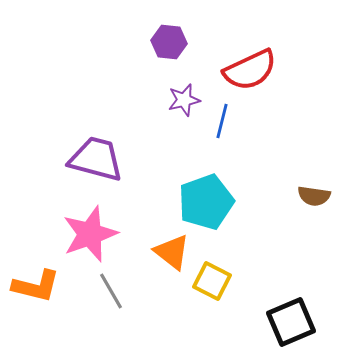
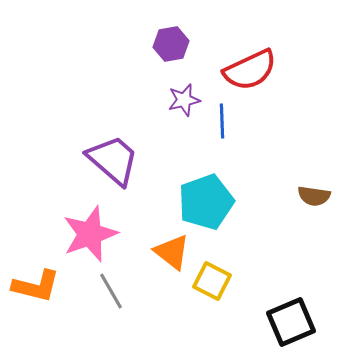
purple hexagon: moved 2 px right, 2 px down; rotated 16 degrees counterclockwise
blue line: rotated 16 degrees counterclockwise
purple trapezoid: moved 17 px right, 1 px down; rotated 26 degrees clockwise
